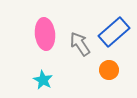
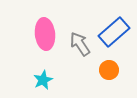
cyan star: rotated 18 degrees clockwise
